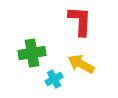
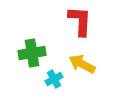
yellow arrow: moved 1 px right
